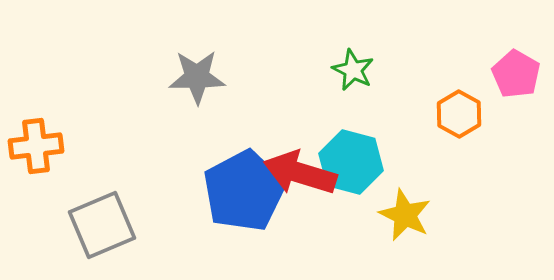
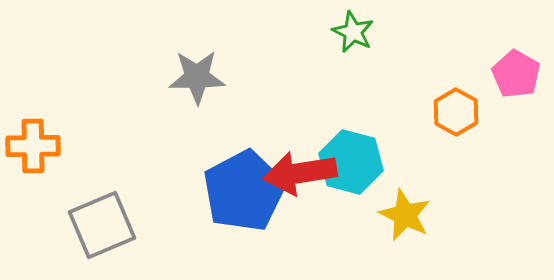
green star: moved 38 px up
orange hexagon: moved 3 px left, 2 px up
orange cross: moved 3 px left; rotated 6 degrees clockwise
red arrow: rotated 26 degrees counterclockwise
